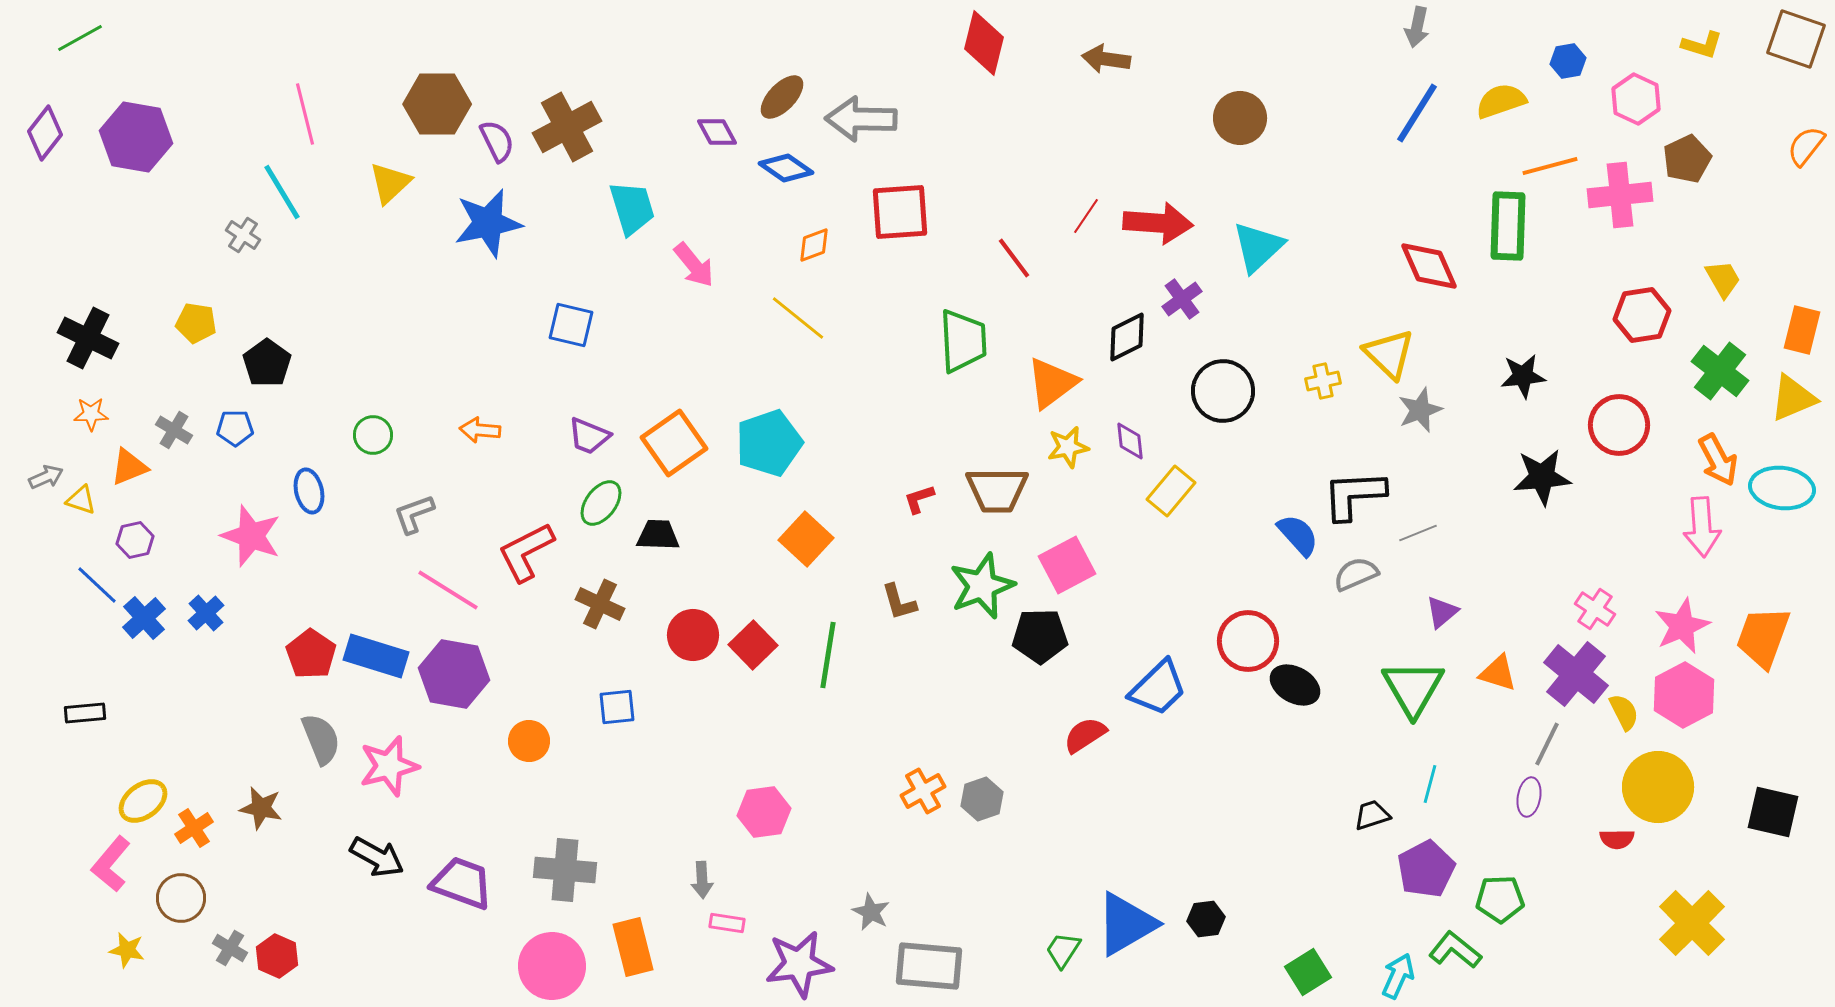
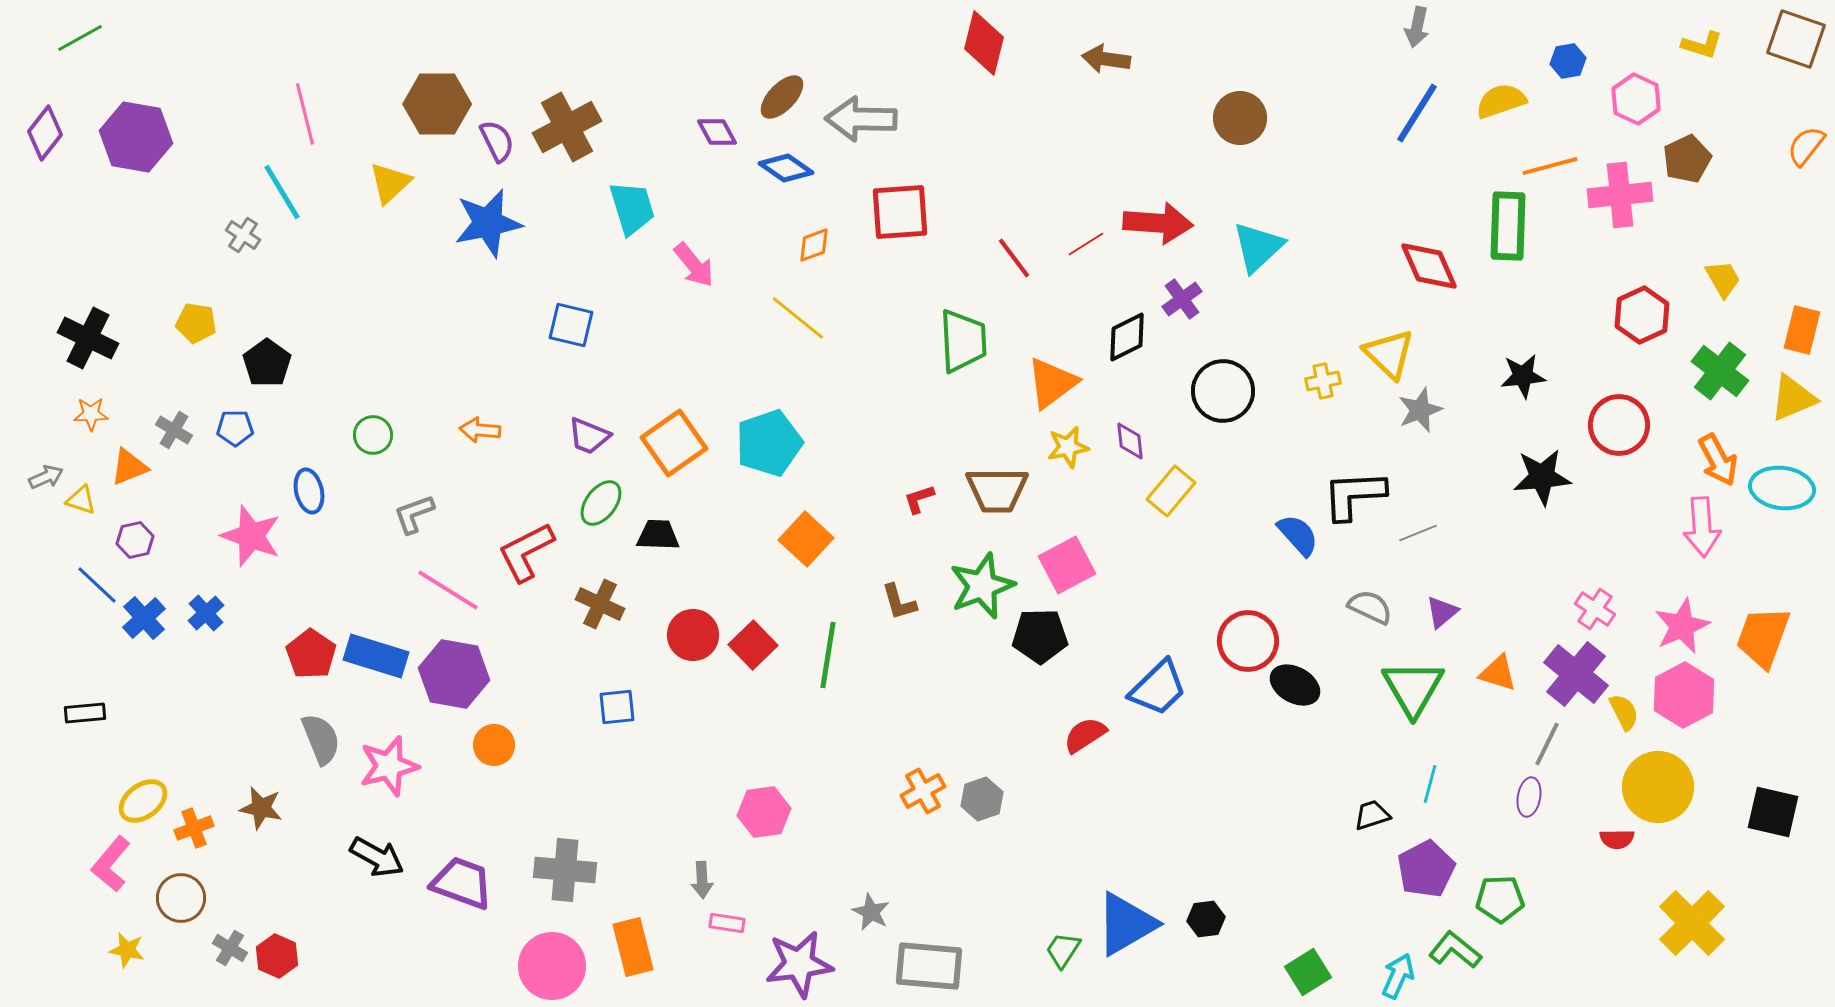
red line at (1086, 216): moved 28 px down; rotated 24 degrees clockwise
red hexagon at (1642, 315): rotated 16 degrees counterclockwise
gray semicircle at (1356, 574): moved 14 px right, 33 px down; rotated 48 degrees clockwise
orange circle at (529, 741): moved 35 px left, 4 px down
orange cross at (194, 828): rotated 12 degrees clockwise
